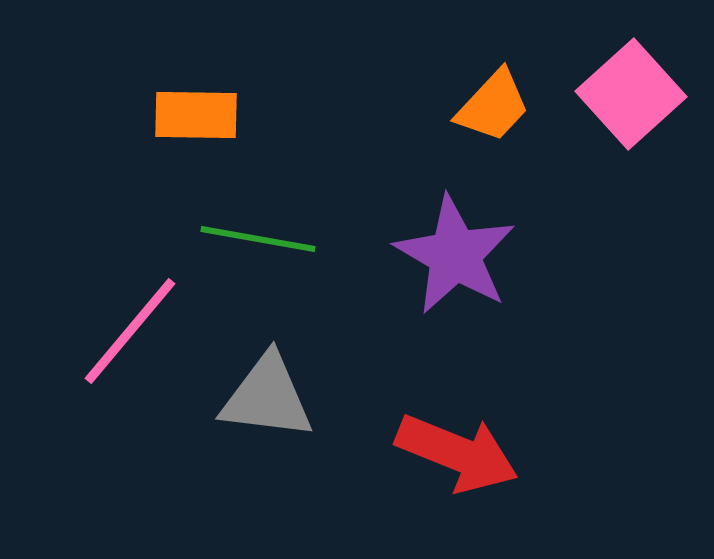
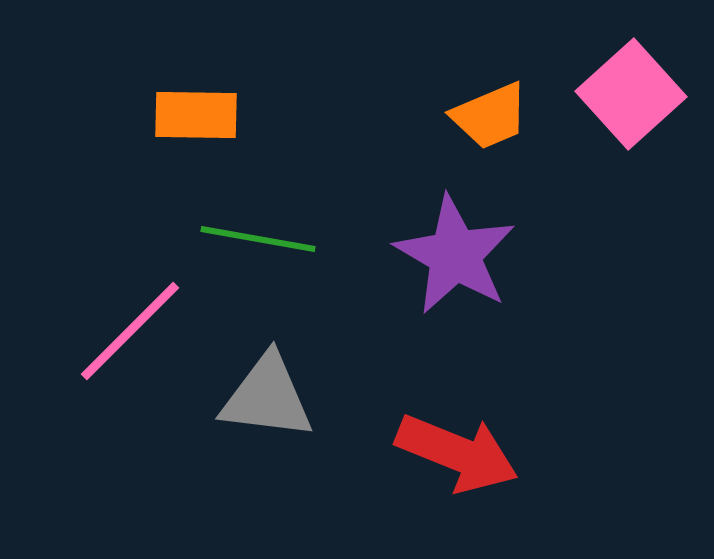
orange trapezoid: moved 3 px left, 10 px down; rotated 24 degrees clockwise
pink line: rotated 5 degrees clockwise
